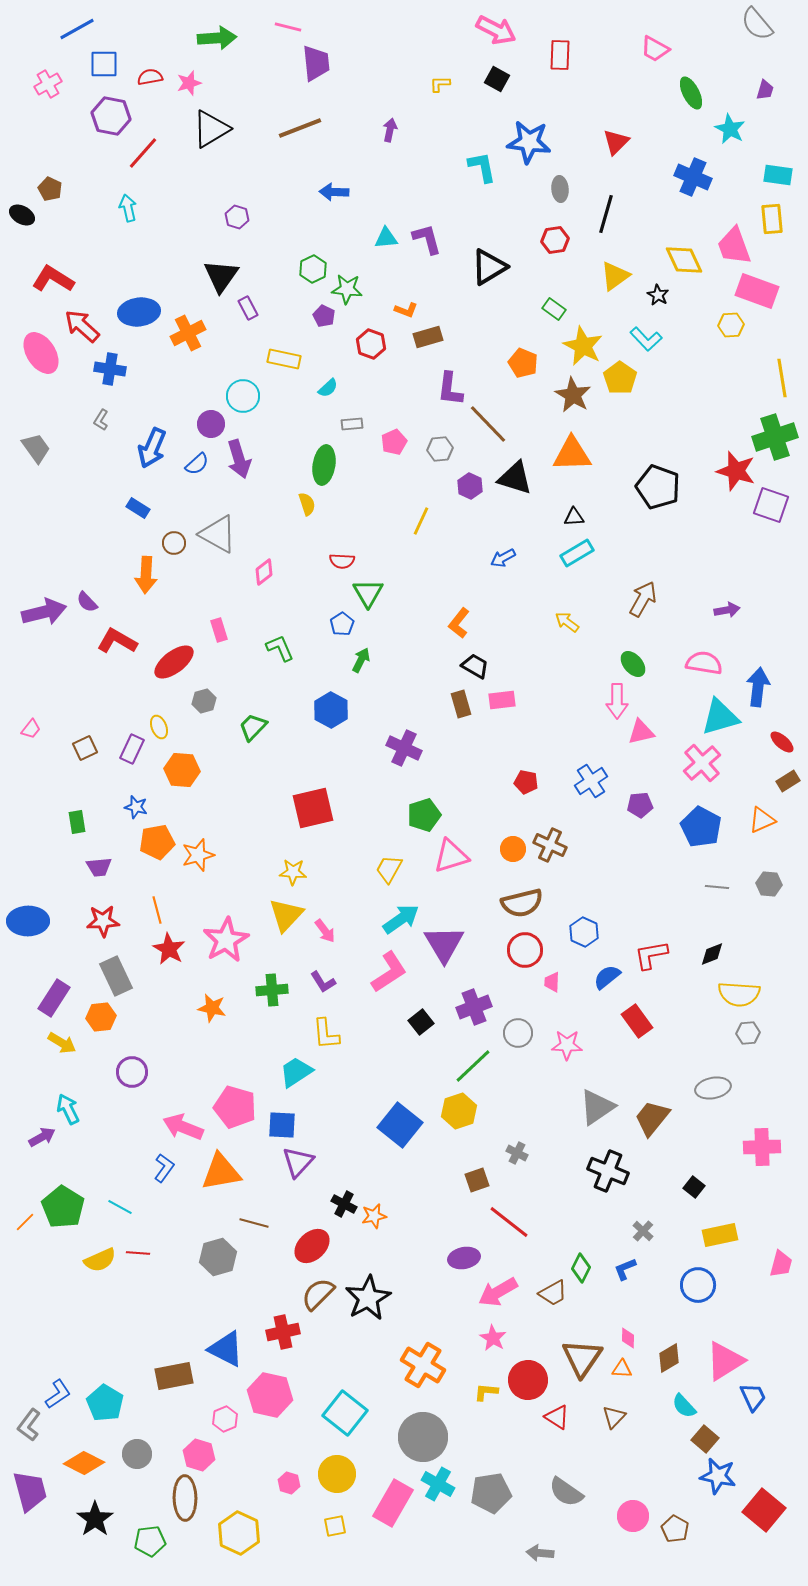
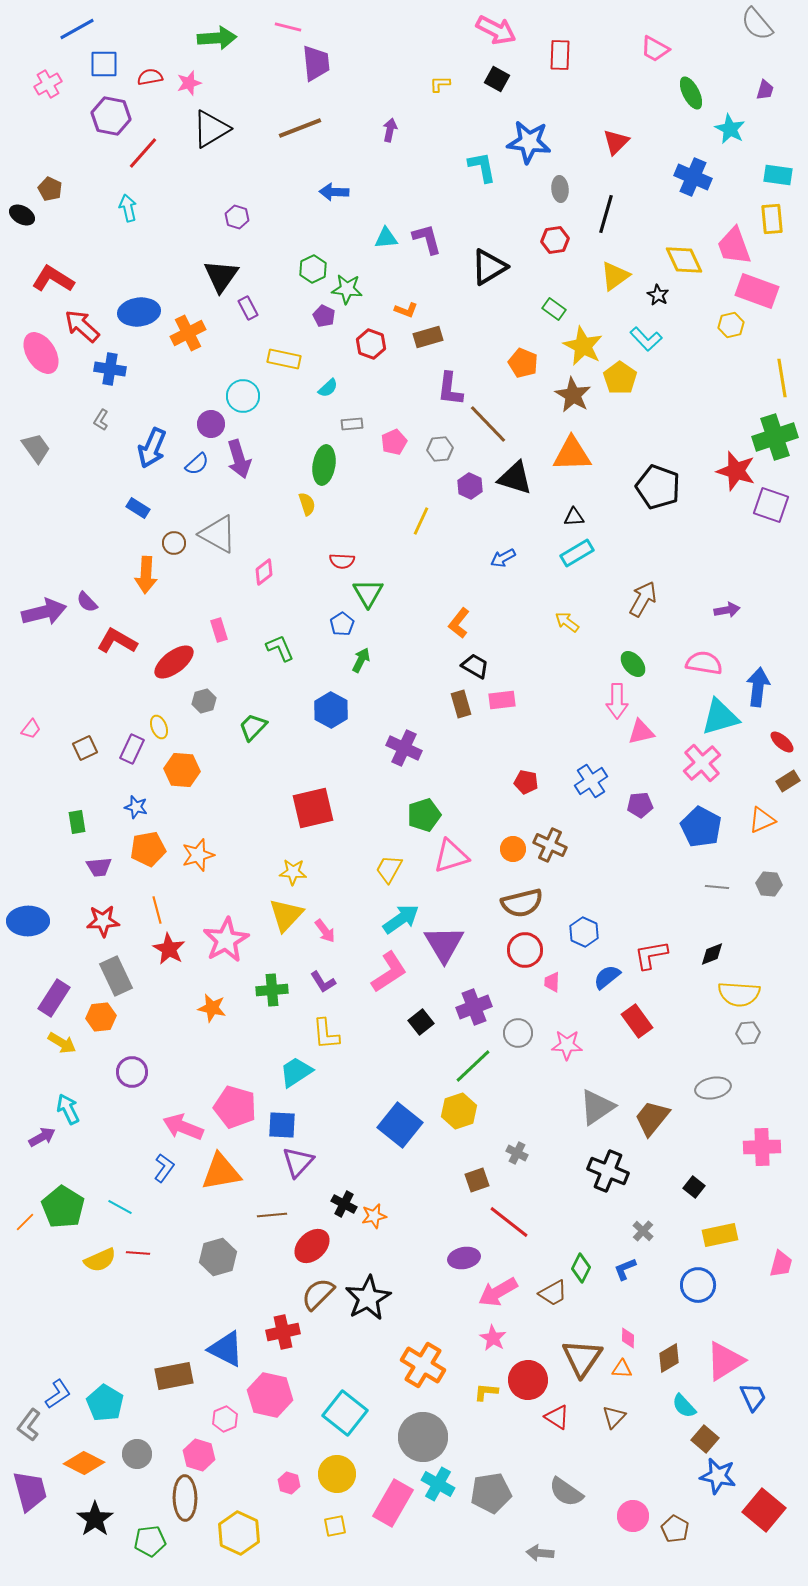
yellow hexagon at (731, 325): rotated 10 degrees counterclockwise
orange pentagon at (157, 842): moved 9 px left, 7 px down
brown line at (254, 1223): moved 18 px right, 8 px up; rotated 20 degrees counterclockwise
